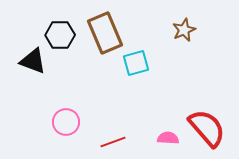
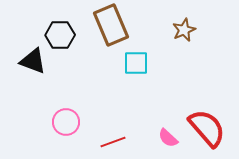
brown rectangle: moved 6 px right, 8 px up
cyan square: rotated 16 degrees clockwise
pink semicircle: rotated 140 degrees counterclockwise
